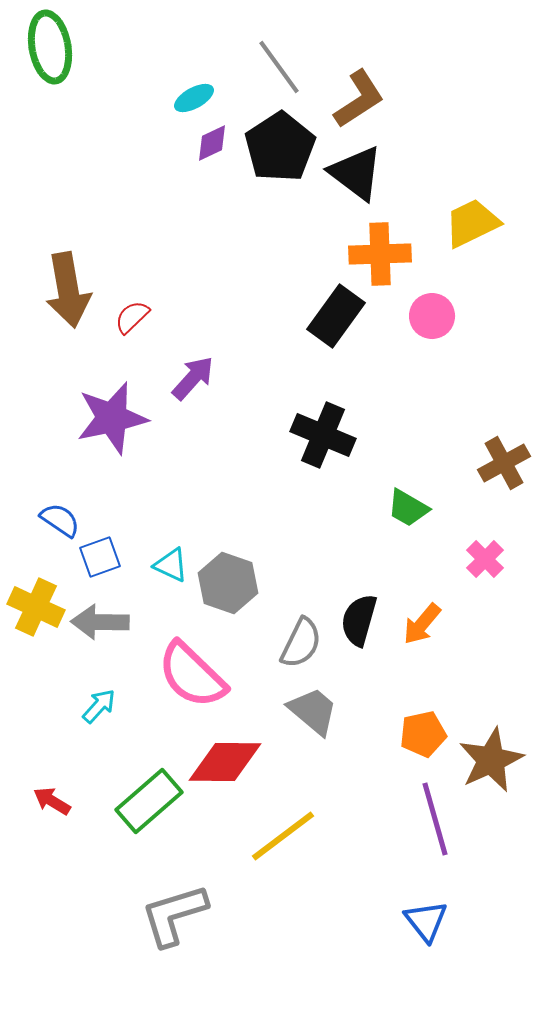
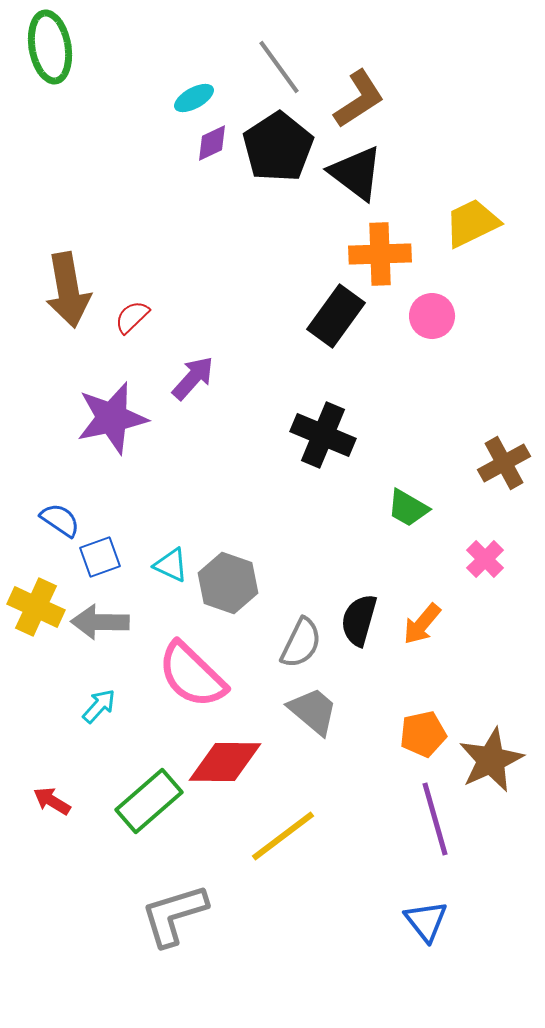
black pentagon: moved 2 px left
